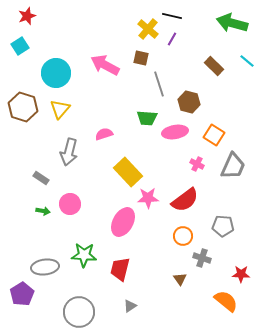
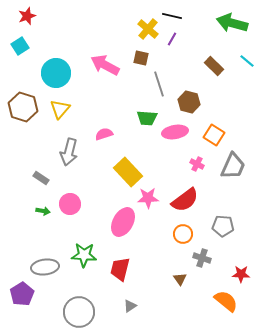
orange circle at (183, 236): moved 2 px up
